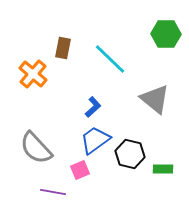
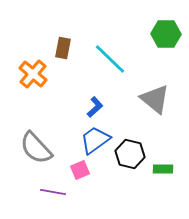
blue L-shape: moved 2 px right
